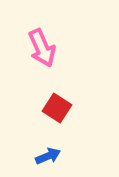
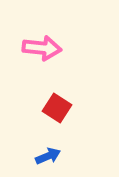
pink arrow: rotated 60 degrees counterclockwise
